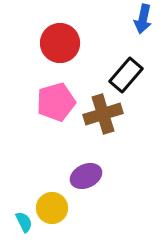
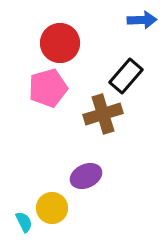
blue arrow: moved 1 px left, 1 px down; rotated 104 degrees counterclockwise
black rectangle: moved 1 px down
pink pentagon: moved 8 px left, 14 px up
